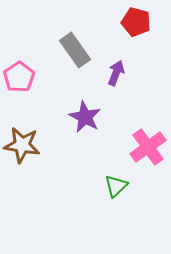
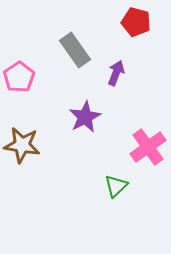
purple star: rotated 16 degrees clockwise
